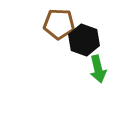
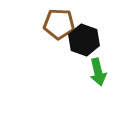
green arrow: moved 3 px down
